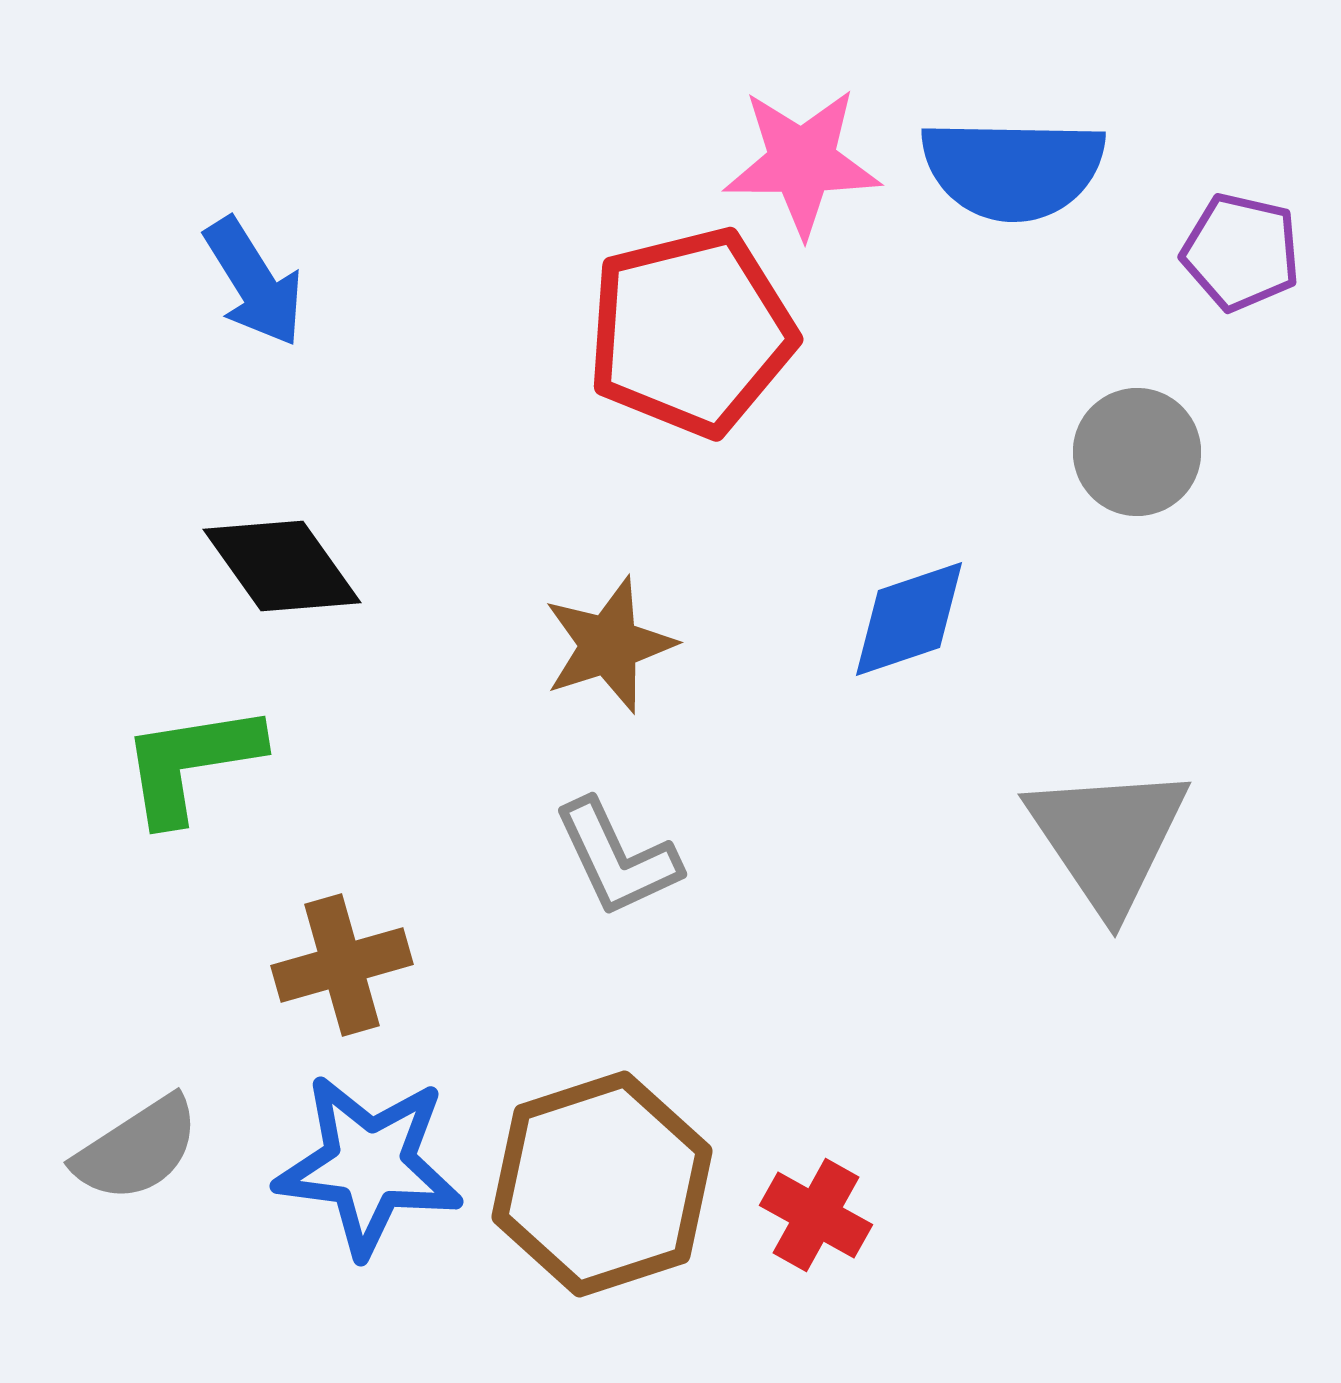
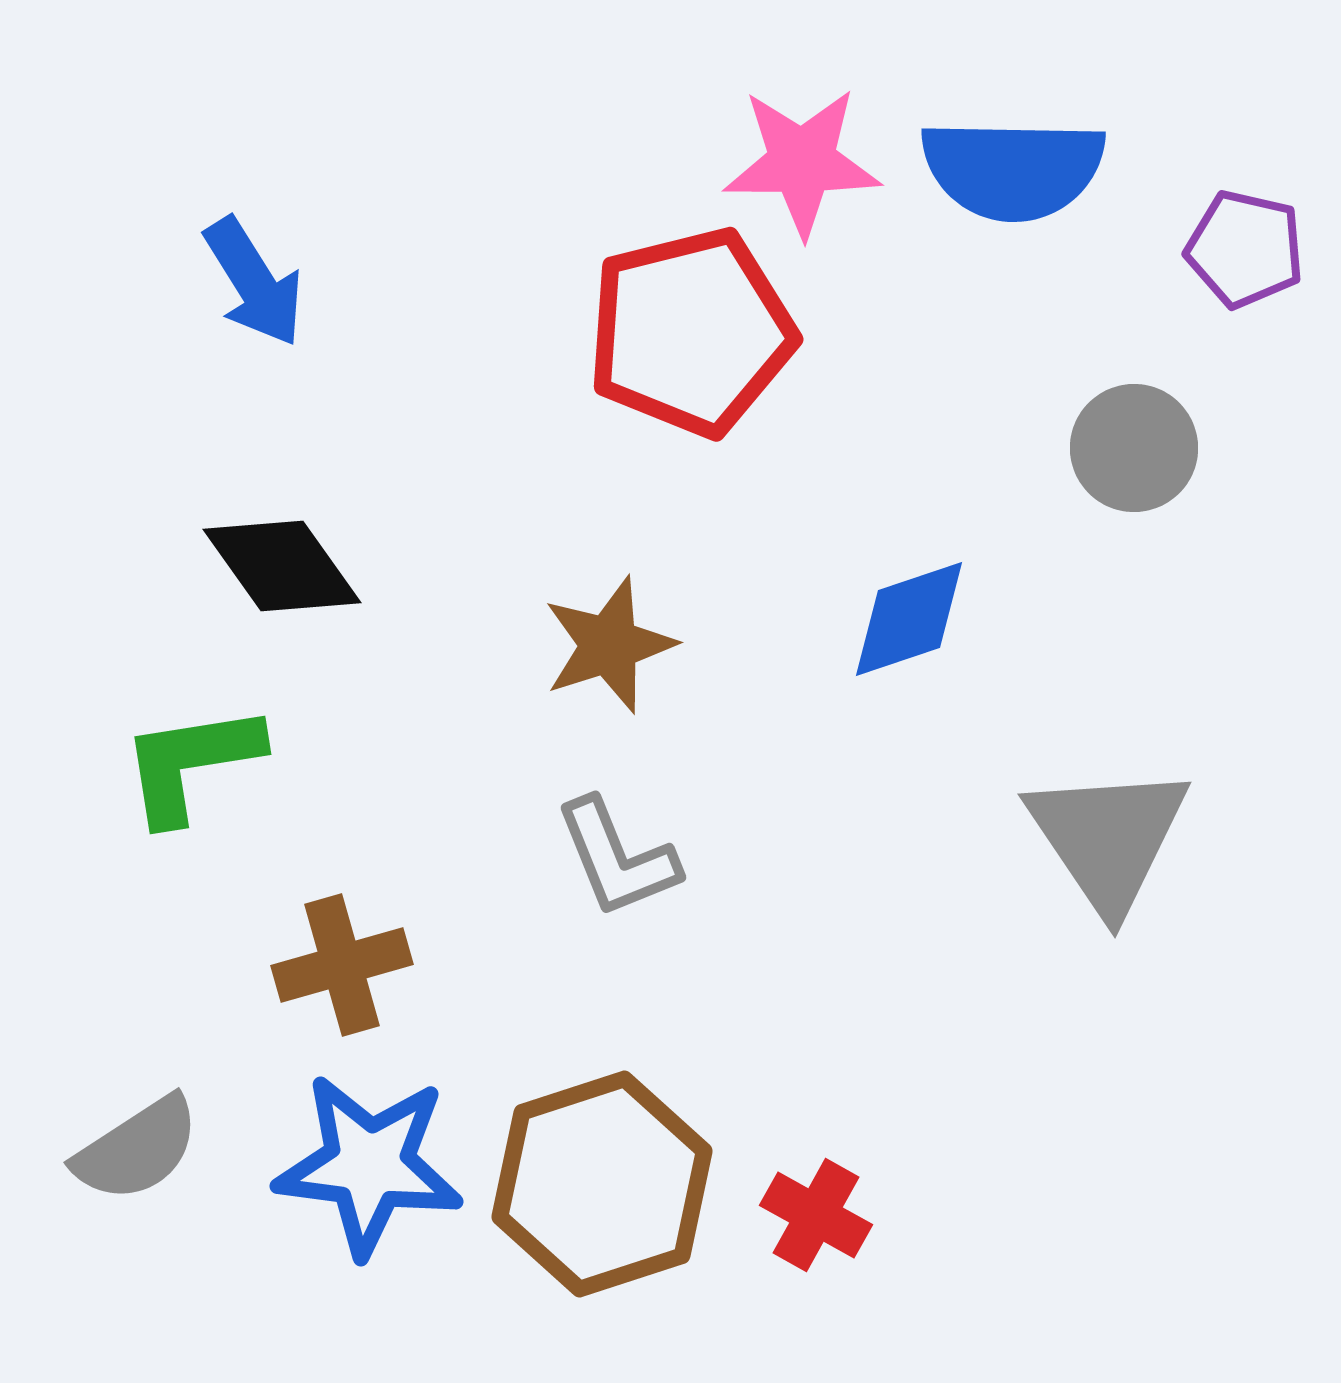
purple pentagon: moved 4 px right, 3 px up
gray circle: moved 3 px left, 4 px up
gray L-shape: rotated 3 degrees clockwise
